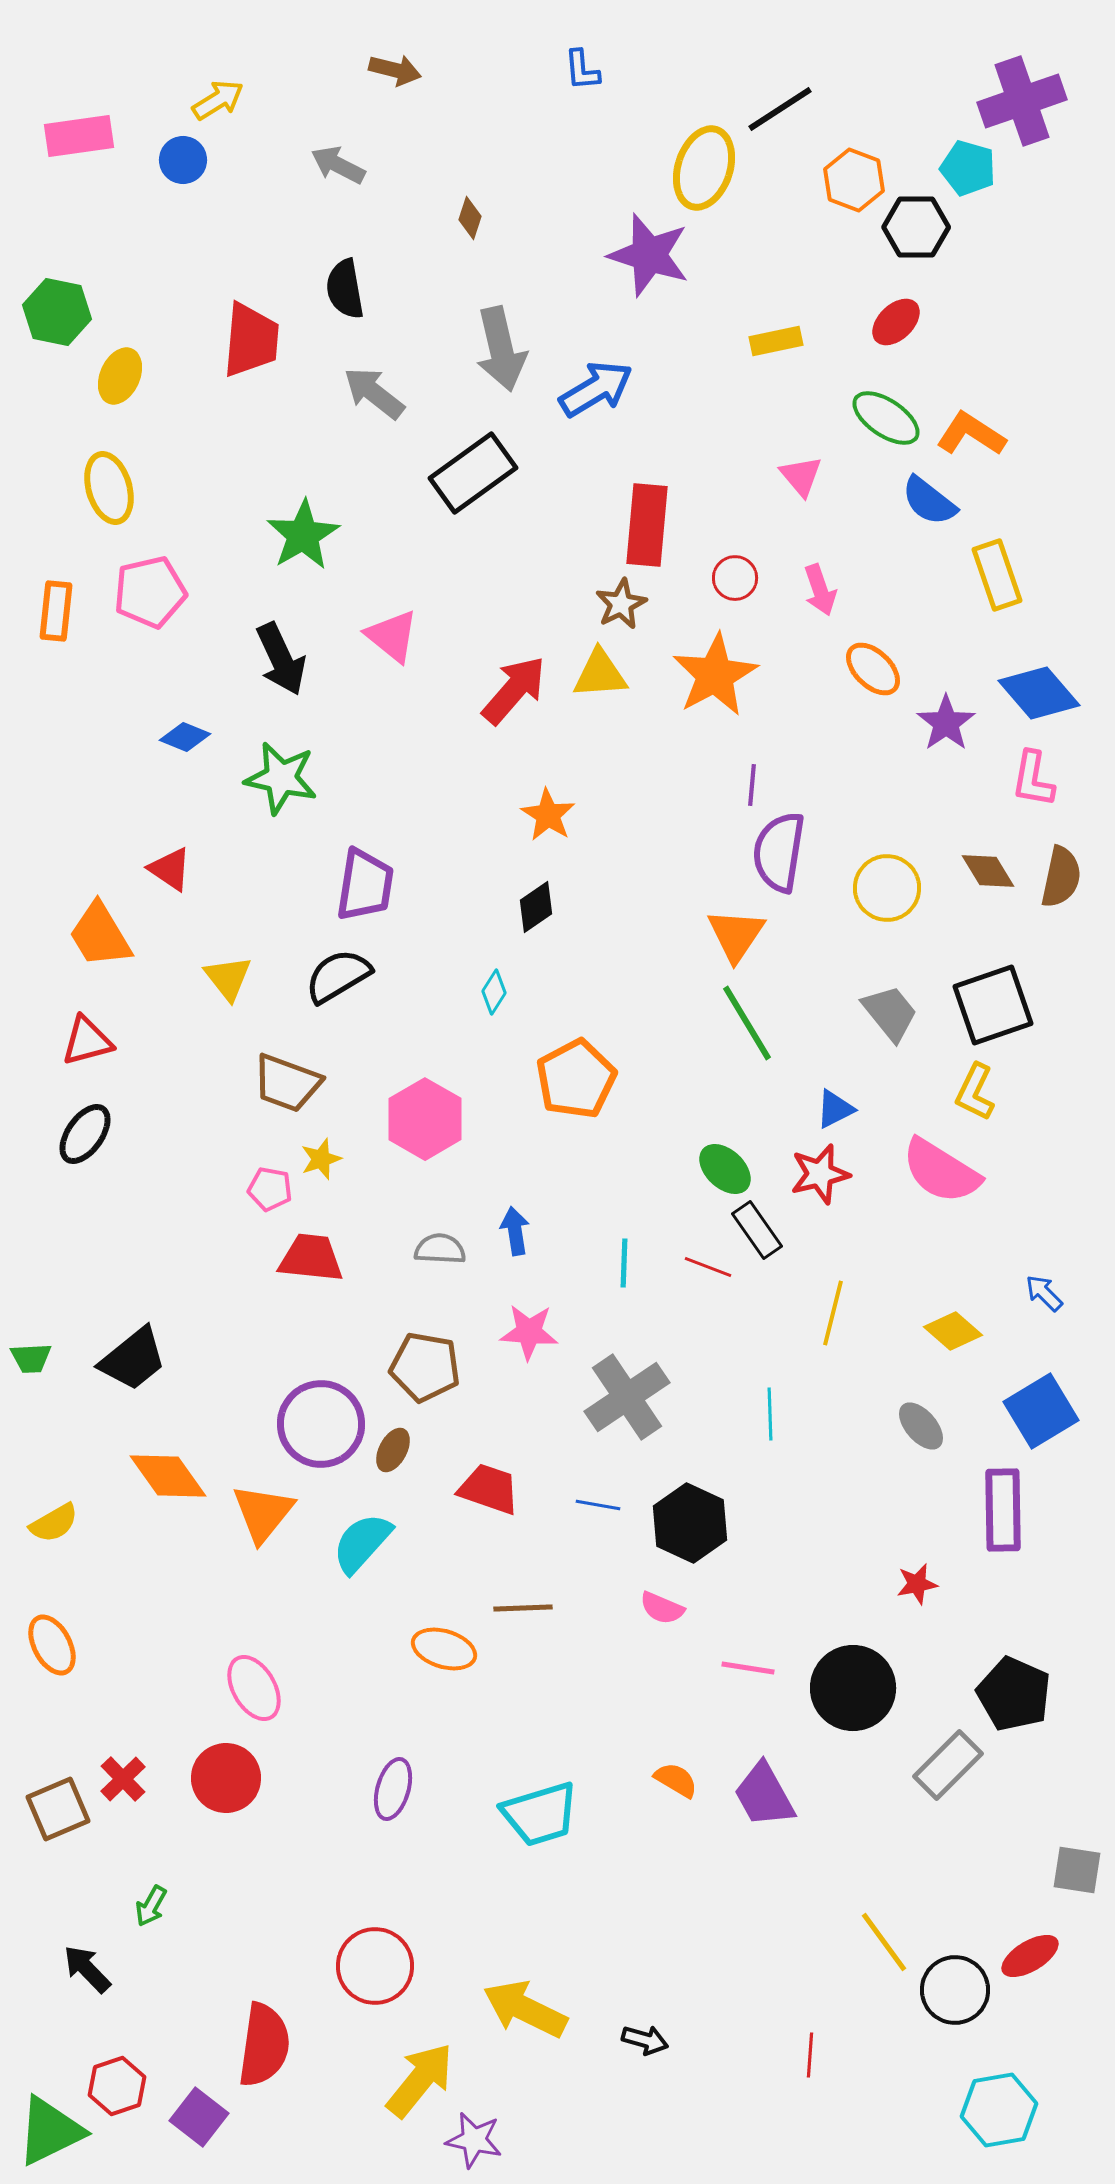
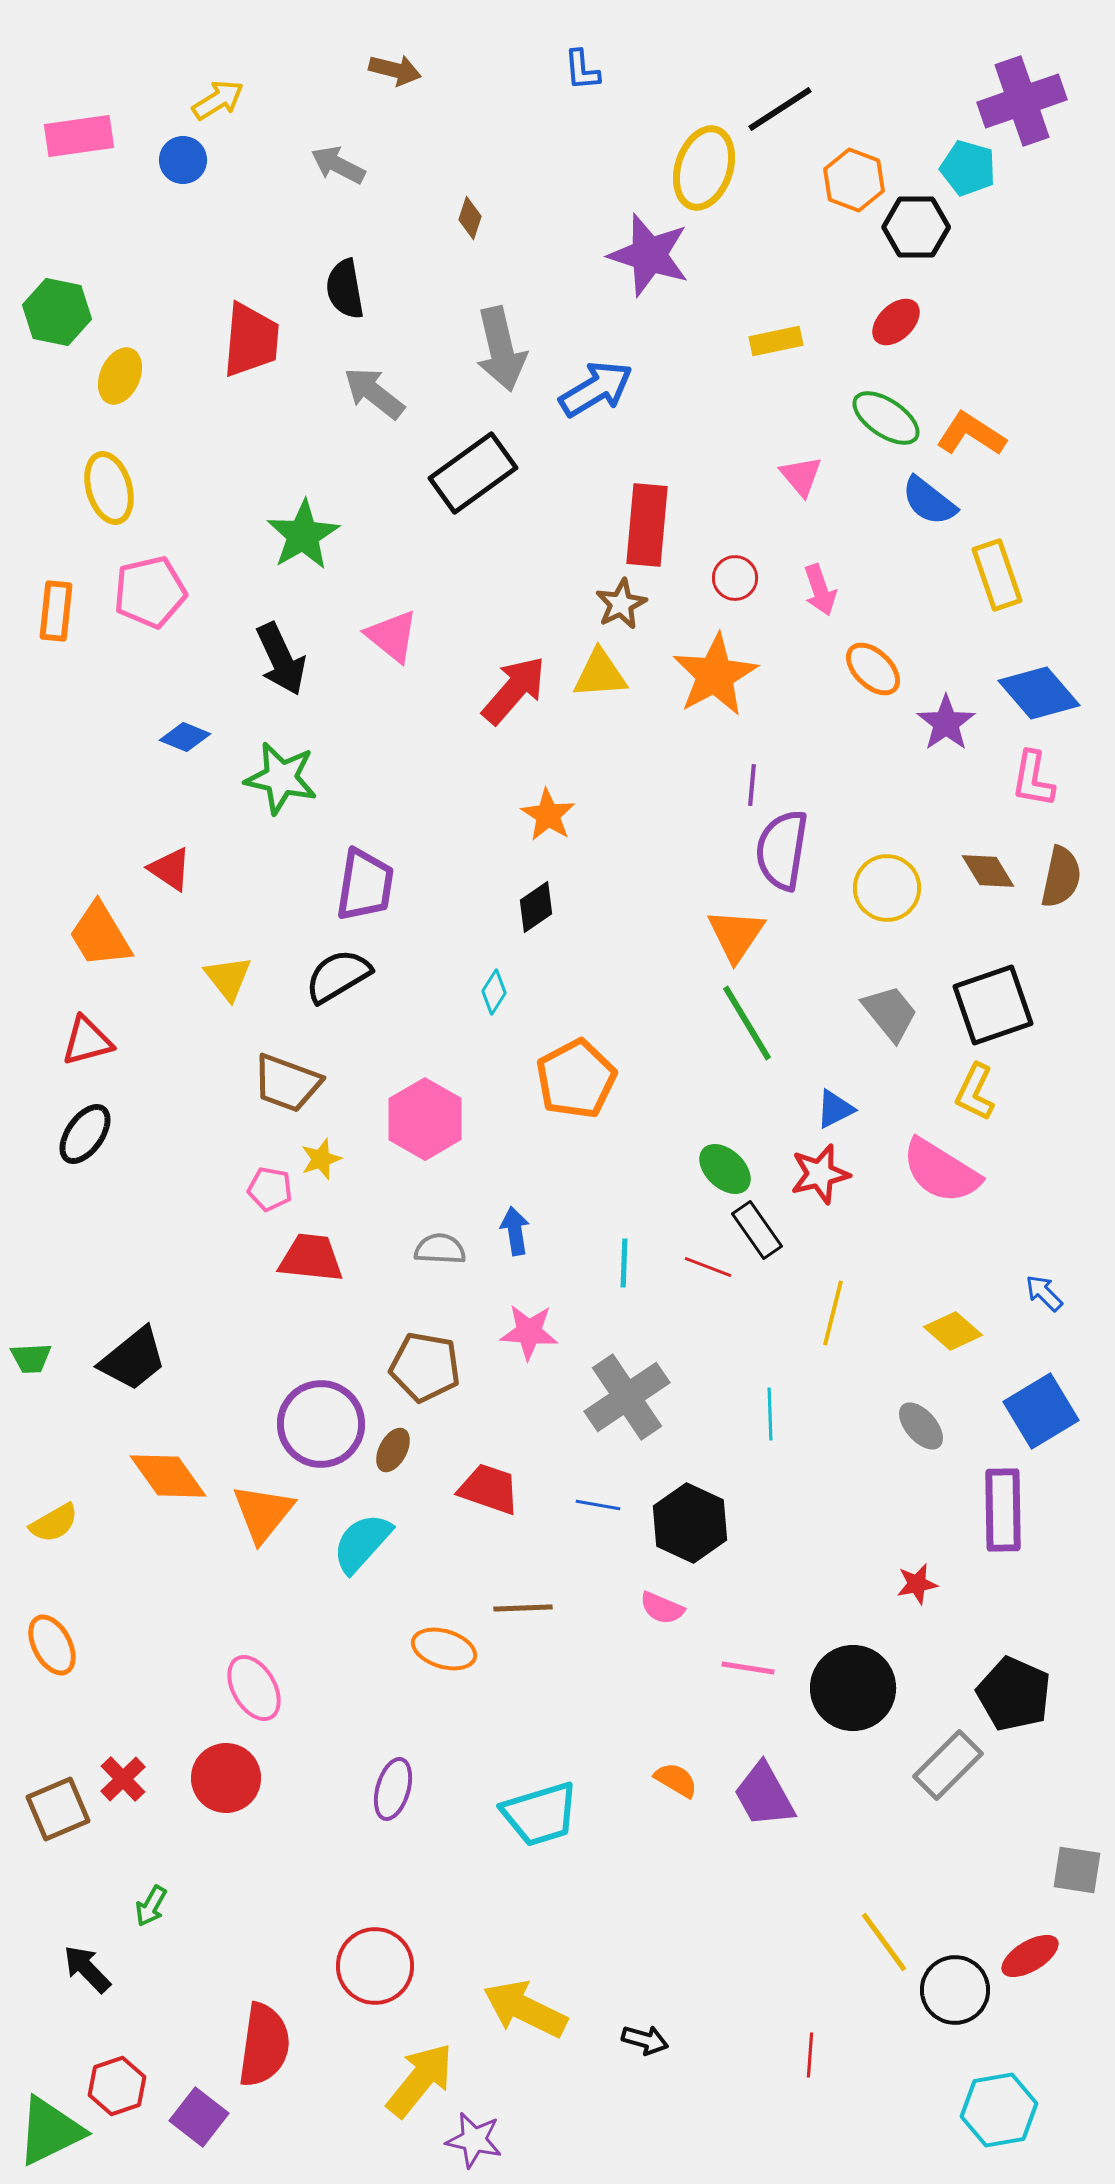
purple semicircle at (779, 852): moved 3 px right, 2 px up
